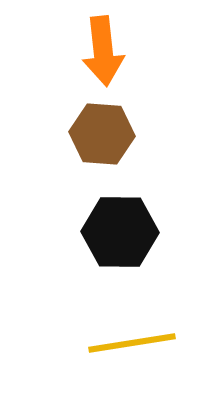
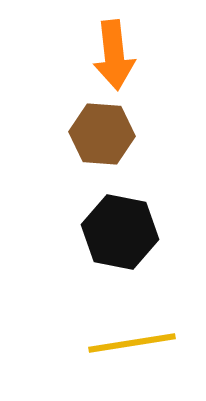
orange arrow: moved 11 px right, 4 px down
black hexagon: rotated 10 degrees clockwise
